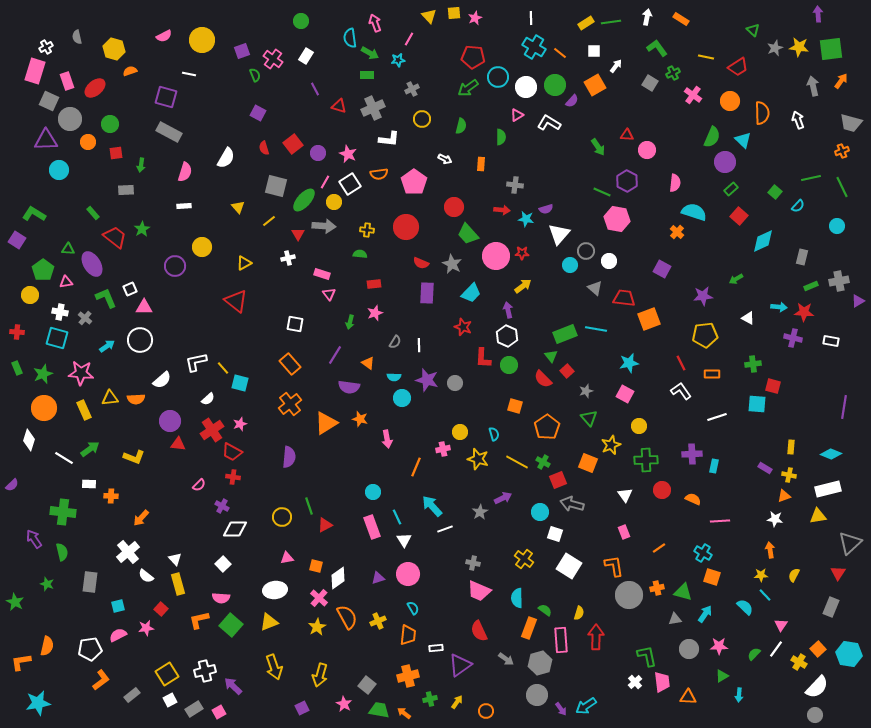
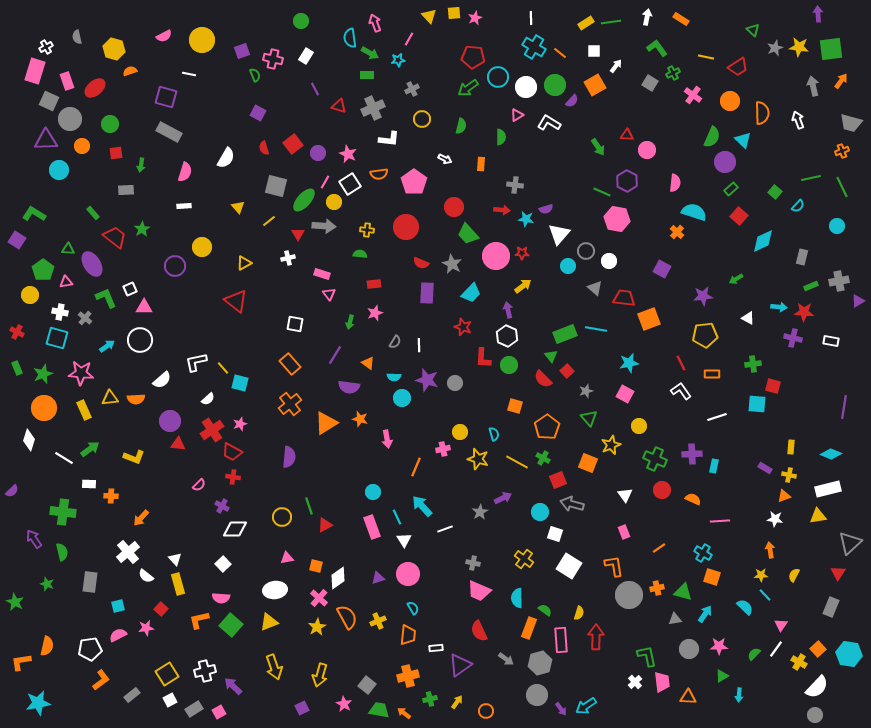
pink cross at (273, 59): rotated 24 degrees counterclockwise
orange circle at (88, 142): moved 6 px left, 4 px down
cyan circle at (570, 265): moved 2 px left, 1 px down
red cross at (17, 332): rotated 24 degrees clockwise
green cross at (646, 460): moved 9 px right, 1 px up; rotated 25 degrees clockwise
green cross at (543, 462): moved 4 px up
purple semicircle at (12, 485): moved 6 px down
cyan arrow at (432, 506): moved 10 px left
